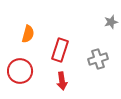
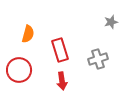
red rectangle: rotated 35 degrees counterclockwise
red circle: moved 1 px left, 1 px up
